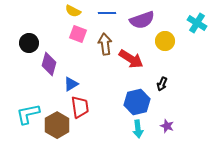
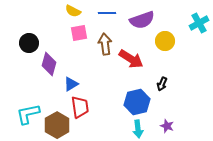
cyan cross: moved 2 px right; rotated 30 degrees clockwise
pink square: moved 1 px right, 1 px up; rotated 30 degrees counterclockwise
